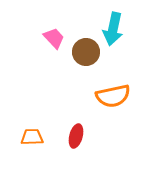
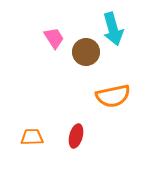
cyan arrow: rotated 28 degrees counterclockwise
pink trapezoid: rotated 10 degrees clockwise
